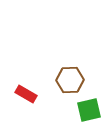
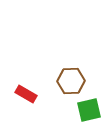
brown hexagon: moved 1 px right, 1 px down
